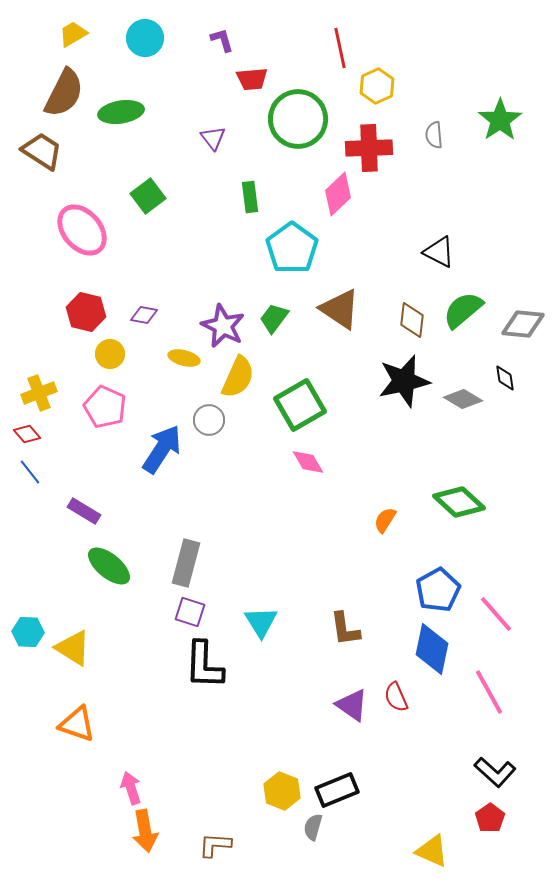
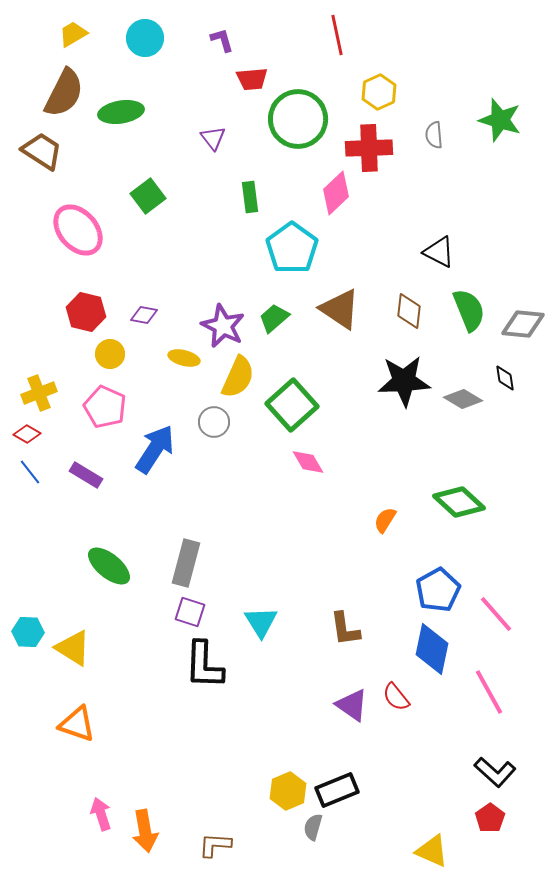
red line at (340, 48): moved 3 px left, 13 px up
yellow hexagon at (377, 86): moved 2 px right, 6 px down
green star at (500, 120): rotated 21 degrees counterclockwise
pink diamond at (338, 194): moved 2 px left, 1 px up
pink ellipse at (82, 230): moved 4 px left
green semicircle at (463, 310): moved 6 px right; rotated 108 degrees clockwise
green trapezoid at (274, 318): rotated 12 degrees clockwise
brown diamond at (412, 320): moved 3 px left, 9 px up
black star at (404, 381): rotated 10 degrees clockwise
green square at (300, 405): moved 8 px left; rotated 12 degrees counterclockwise
gray circle at (209, 420): moved 5 px right, 2 px down
red diamond at (27, 434): rotated 20 degrees counterclockwise
blue arrow at (162, 449): moved 7 px left
purple rectangle at (84, 511): moved 2 px right, 36 px up
red semicircle at (396, 697): rotated 16 degrees counterclockwise
pink arrow at (131, 788): moved 30 px left, 26 px down
yellow hexagon at (282, 791): moved 6 px right; rotated 15 degrees clockwise
